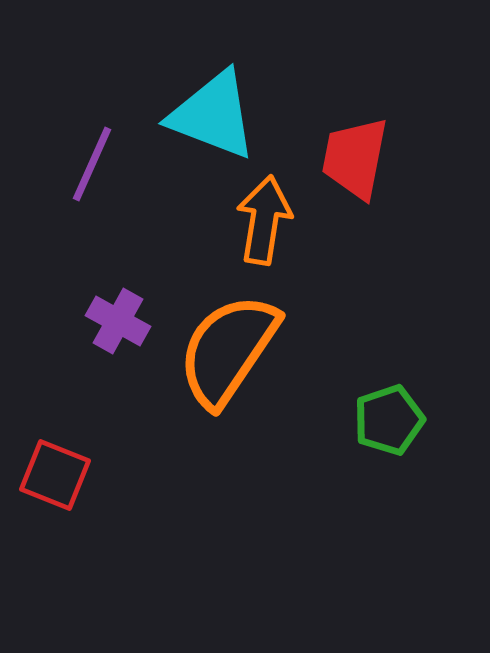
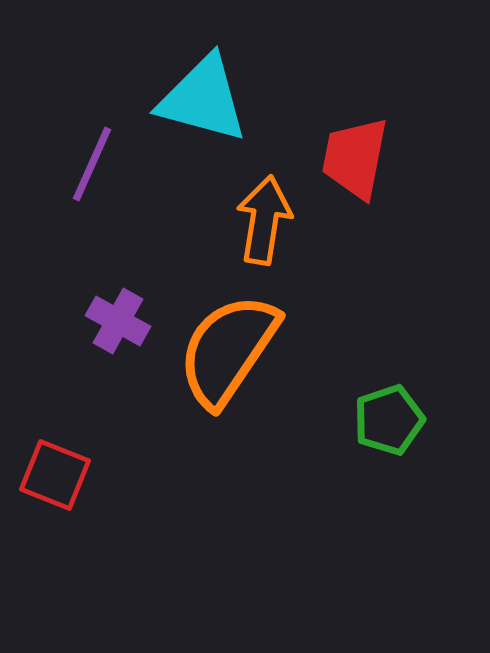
cyan triangle: moved 10 px left, 16 px up; rotated 6 degrees counterclockwise
